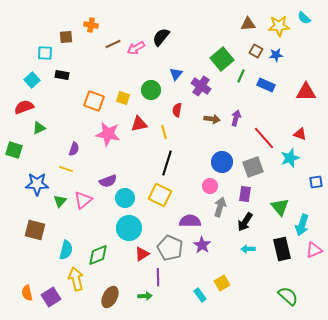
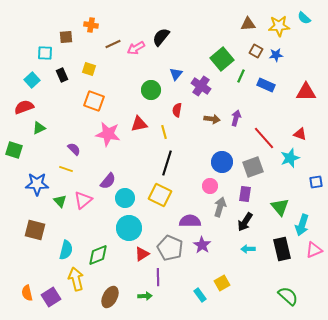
black rectangle at (62, 75): rotated 56 degrees clockwise
yellow square at (123, 98): moved 34 px left, 29 px up
purple semicircle at (74, 149): rotated 64 degrees counterclockwise
purple semicircle at (108, 181): rotated 30 degrees counterclockwise
green triangle at (60, 201): rotated 24 degrees counterclockwise
